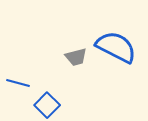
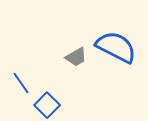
gray trapezoid: rotated 15 degrees counterclockwise
blue line: moved 3 px right; rotated 40 degrees clockwise
